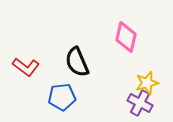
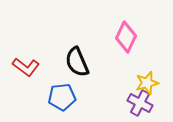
pink diamond: rotated 12 degrees clockwise
